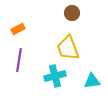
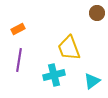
brown circle: moved 25 px right
yellow trapezoid: moved 1 px right
cyan cross: moved 1 px left, 1 px up
cyan triangle: rotated 30 degrees counterclockwise
